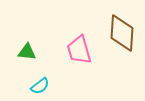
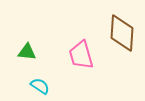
pink trapezoid: moved 2 px right, 5 px down
cyan semicircle: rotated 108 degrees counterclockwise
